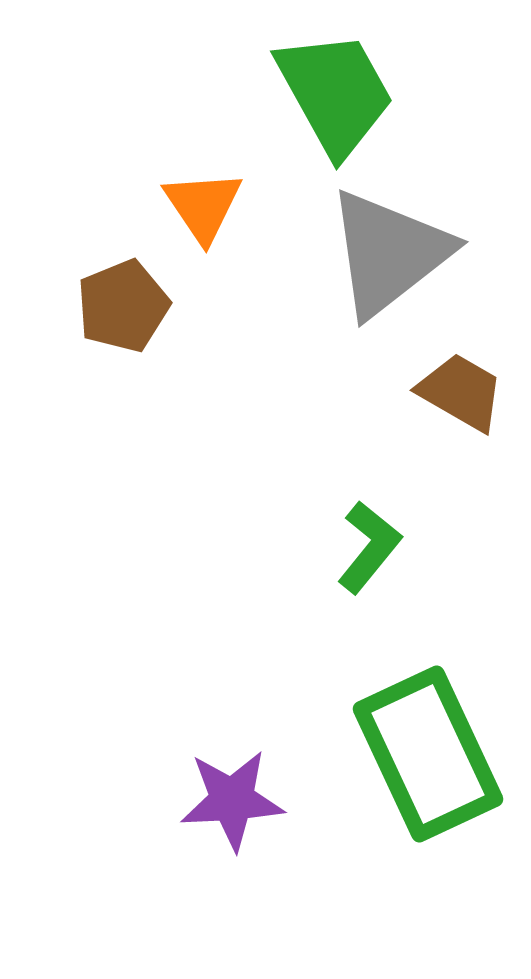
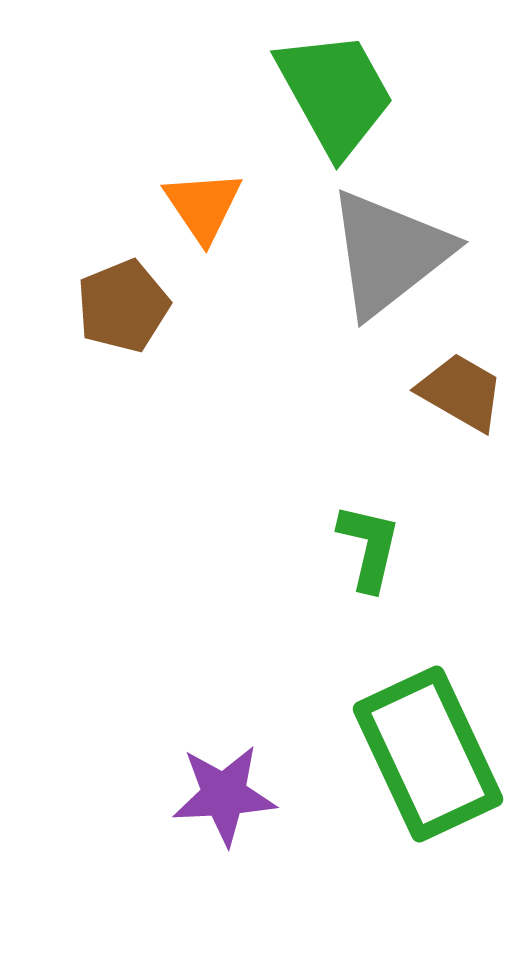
green L-shape: rotated 26 degrees counterclockwise
purple star: moved 8 px left, 5 px up
